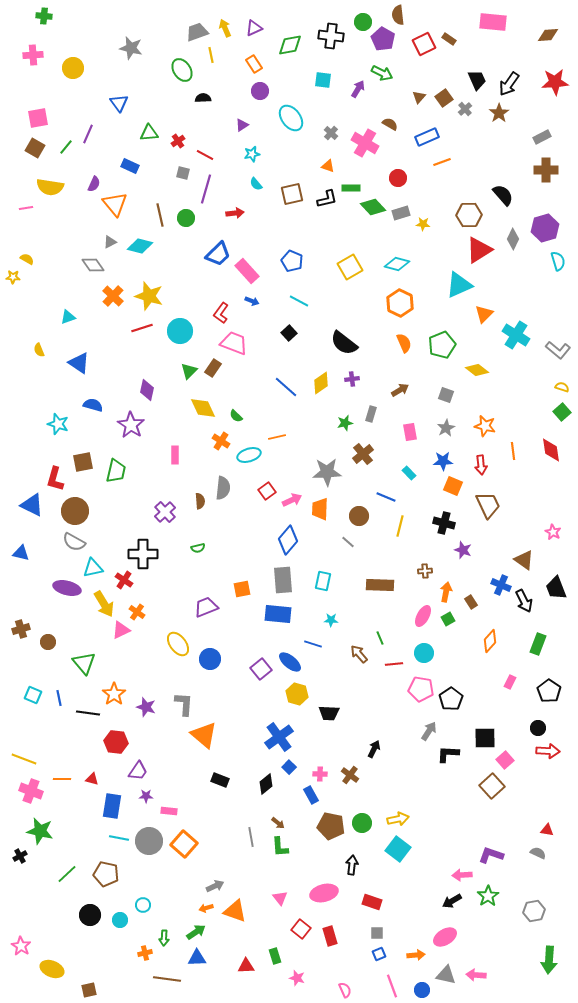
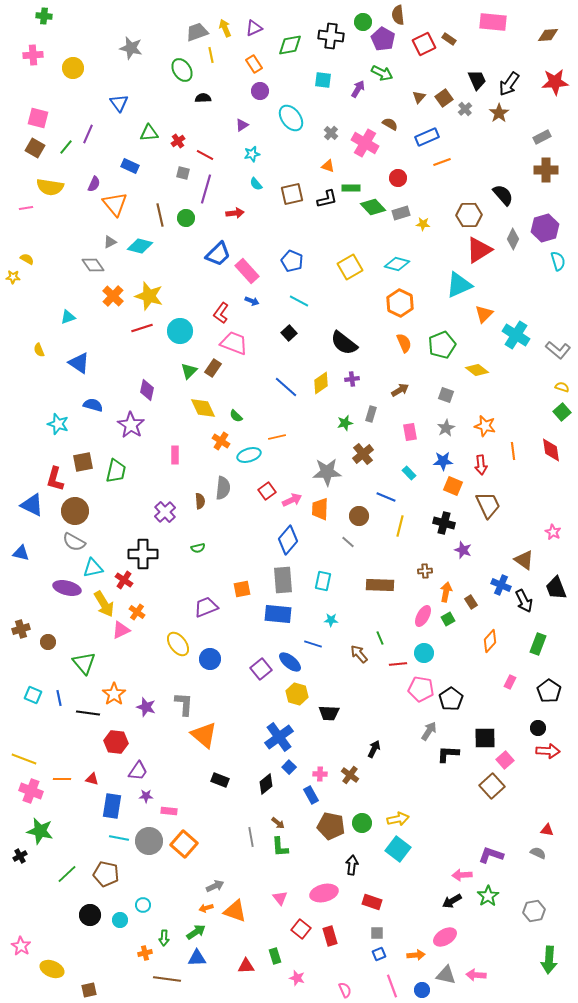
pink square at (38, 118): rotated 25 degrees clockwise
red line at (394, 664): moved 4 px right
